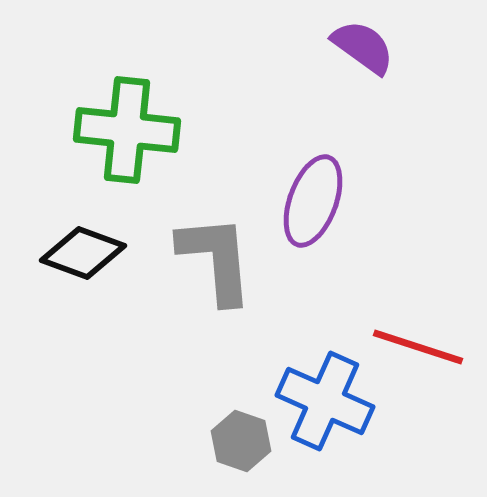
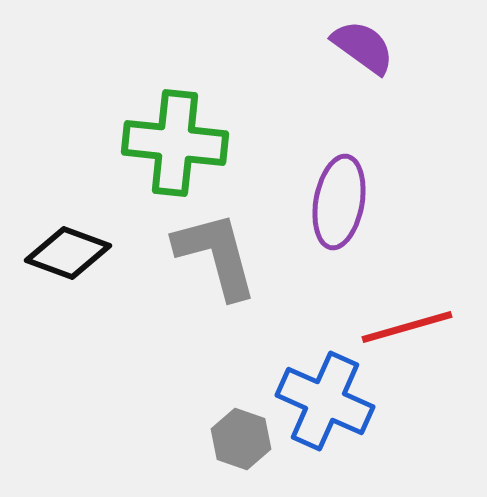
green cross: moved 48 px right, 13 px down
purple ellipse: moved 26 px right, 1 px down; rotated 10 degrees counterclockwise
black diamond: moved 15 px left
gray L-shape: moved 4 px up; rotated 10 degrees counterclockwise
red line: moved 11 px left, 20 px up; rotated 34 degrees counterclockwise
gray hexagon: moved 2 px up
